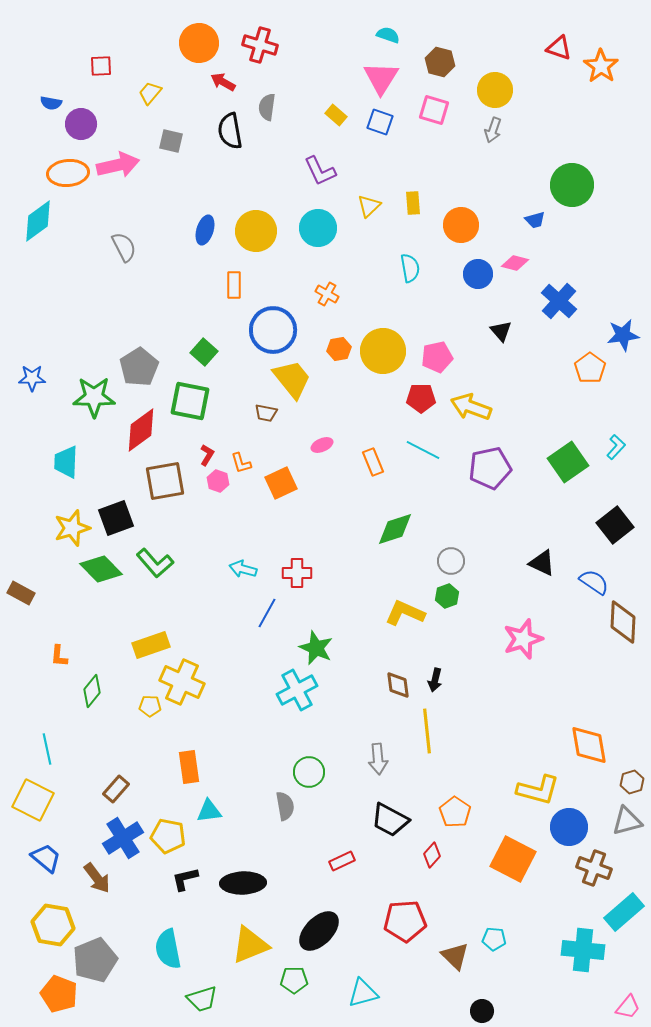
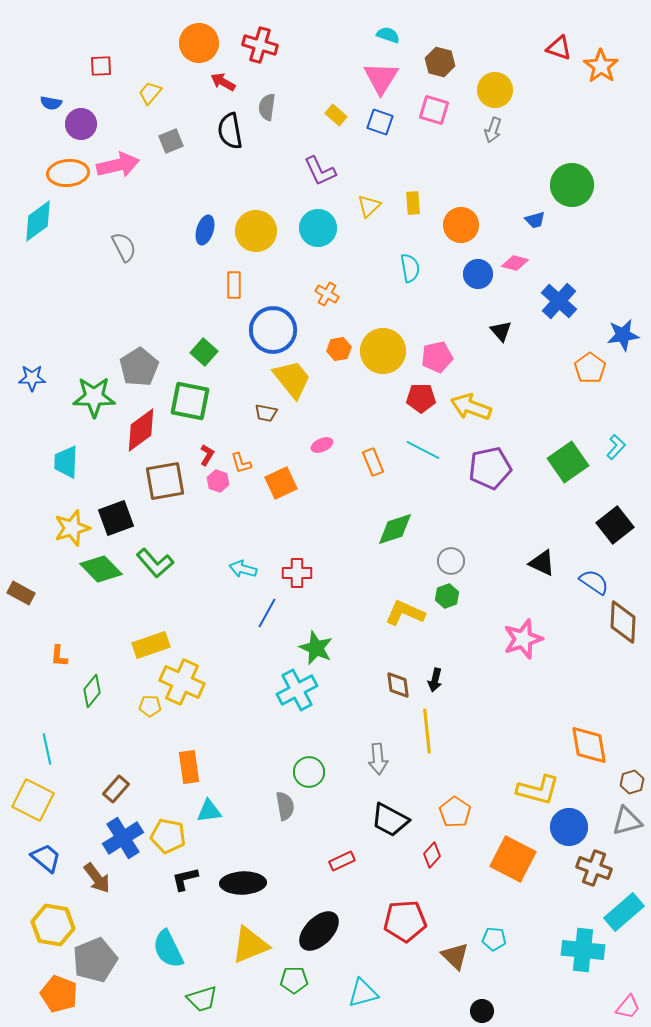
gray square at (171, 141): rotated 35 degrees counterclockwise
cyan semicircle at (168, 949): rotated 15 degrees counterclockwise
